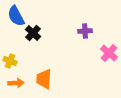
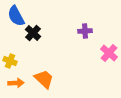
orange trapezoid: rotated 130 degrees clockwise
